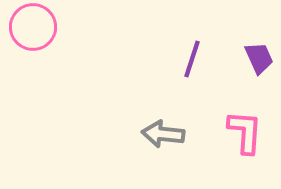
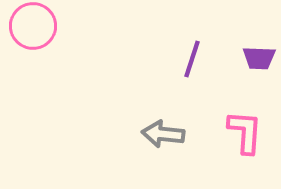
pink circle: moved 1 px up
purple trapezoid: rotated 116 degrees clockwise
